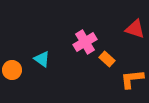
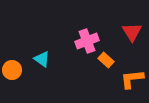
red triangle: moved 3 px left, 3 px down; rotated 40 degrees clockwise
pink cross: moved 2 px right, 1 px up; rotated 10 degrees clockwise
orange rectangle: moved 1 px left, 1 px down
